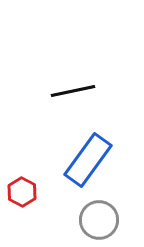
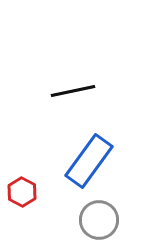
blue rectangle: moved 1 px right, 1 px down
